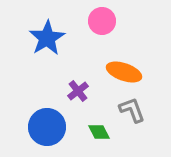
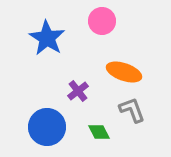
blue star: rotated 9 degrees counterclockwise
